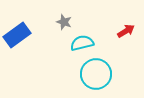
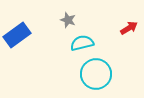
gray star: moved 4 px right, 2 px up
red arrow: moved 3 px right, 3 px up
